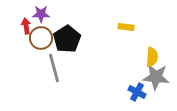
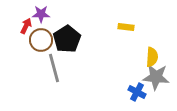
red arrow: rotated 35 degrees clockwise
brown circle: moved 2 px down
